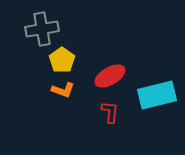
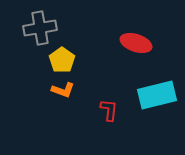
gray cross: moved 2 px left, 1 px up
red ellipse: moved 26 px right, 33 px up; rotated 48 degrees clockwise
red L-shape: moved 1 px left, 2 px up
